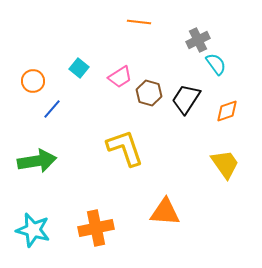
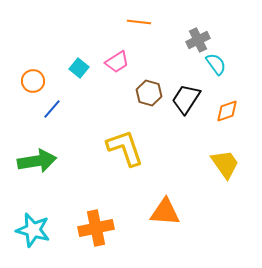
pink trapezoid: moved 3 px left, 15 px up
